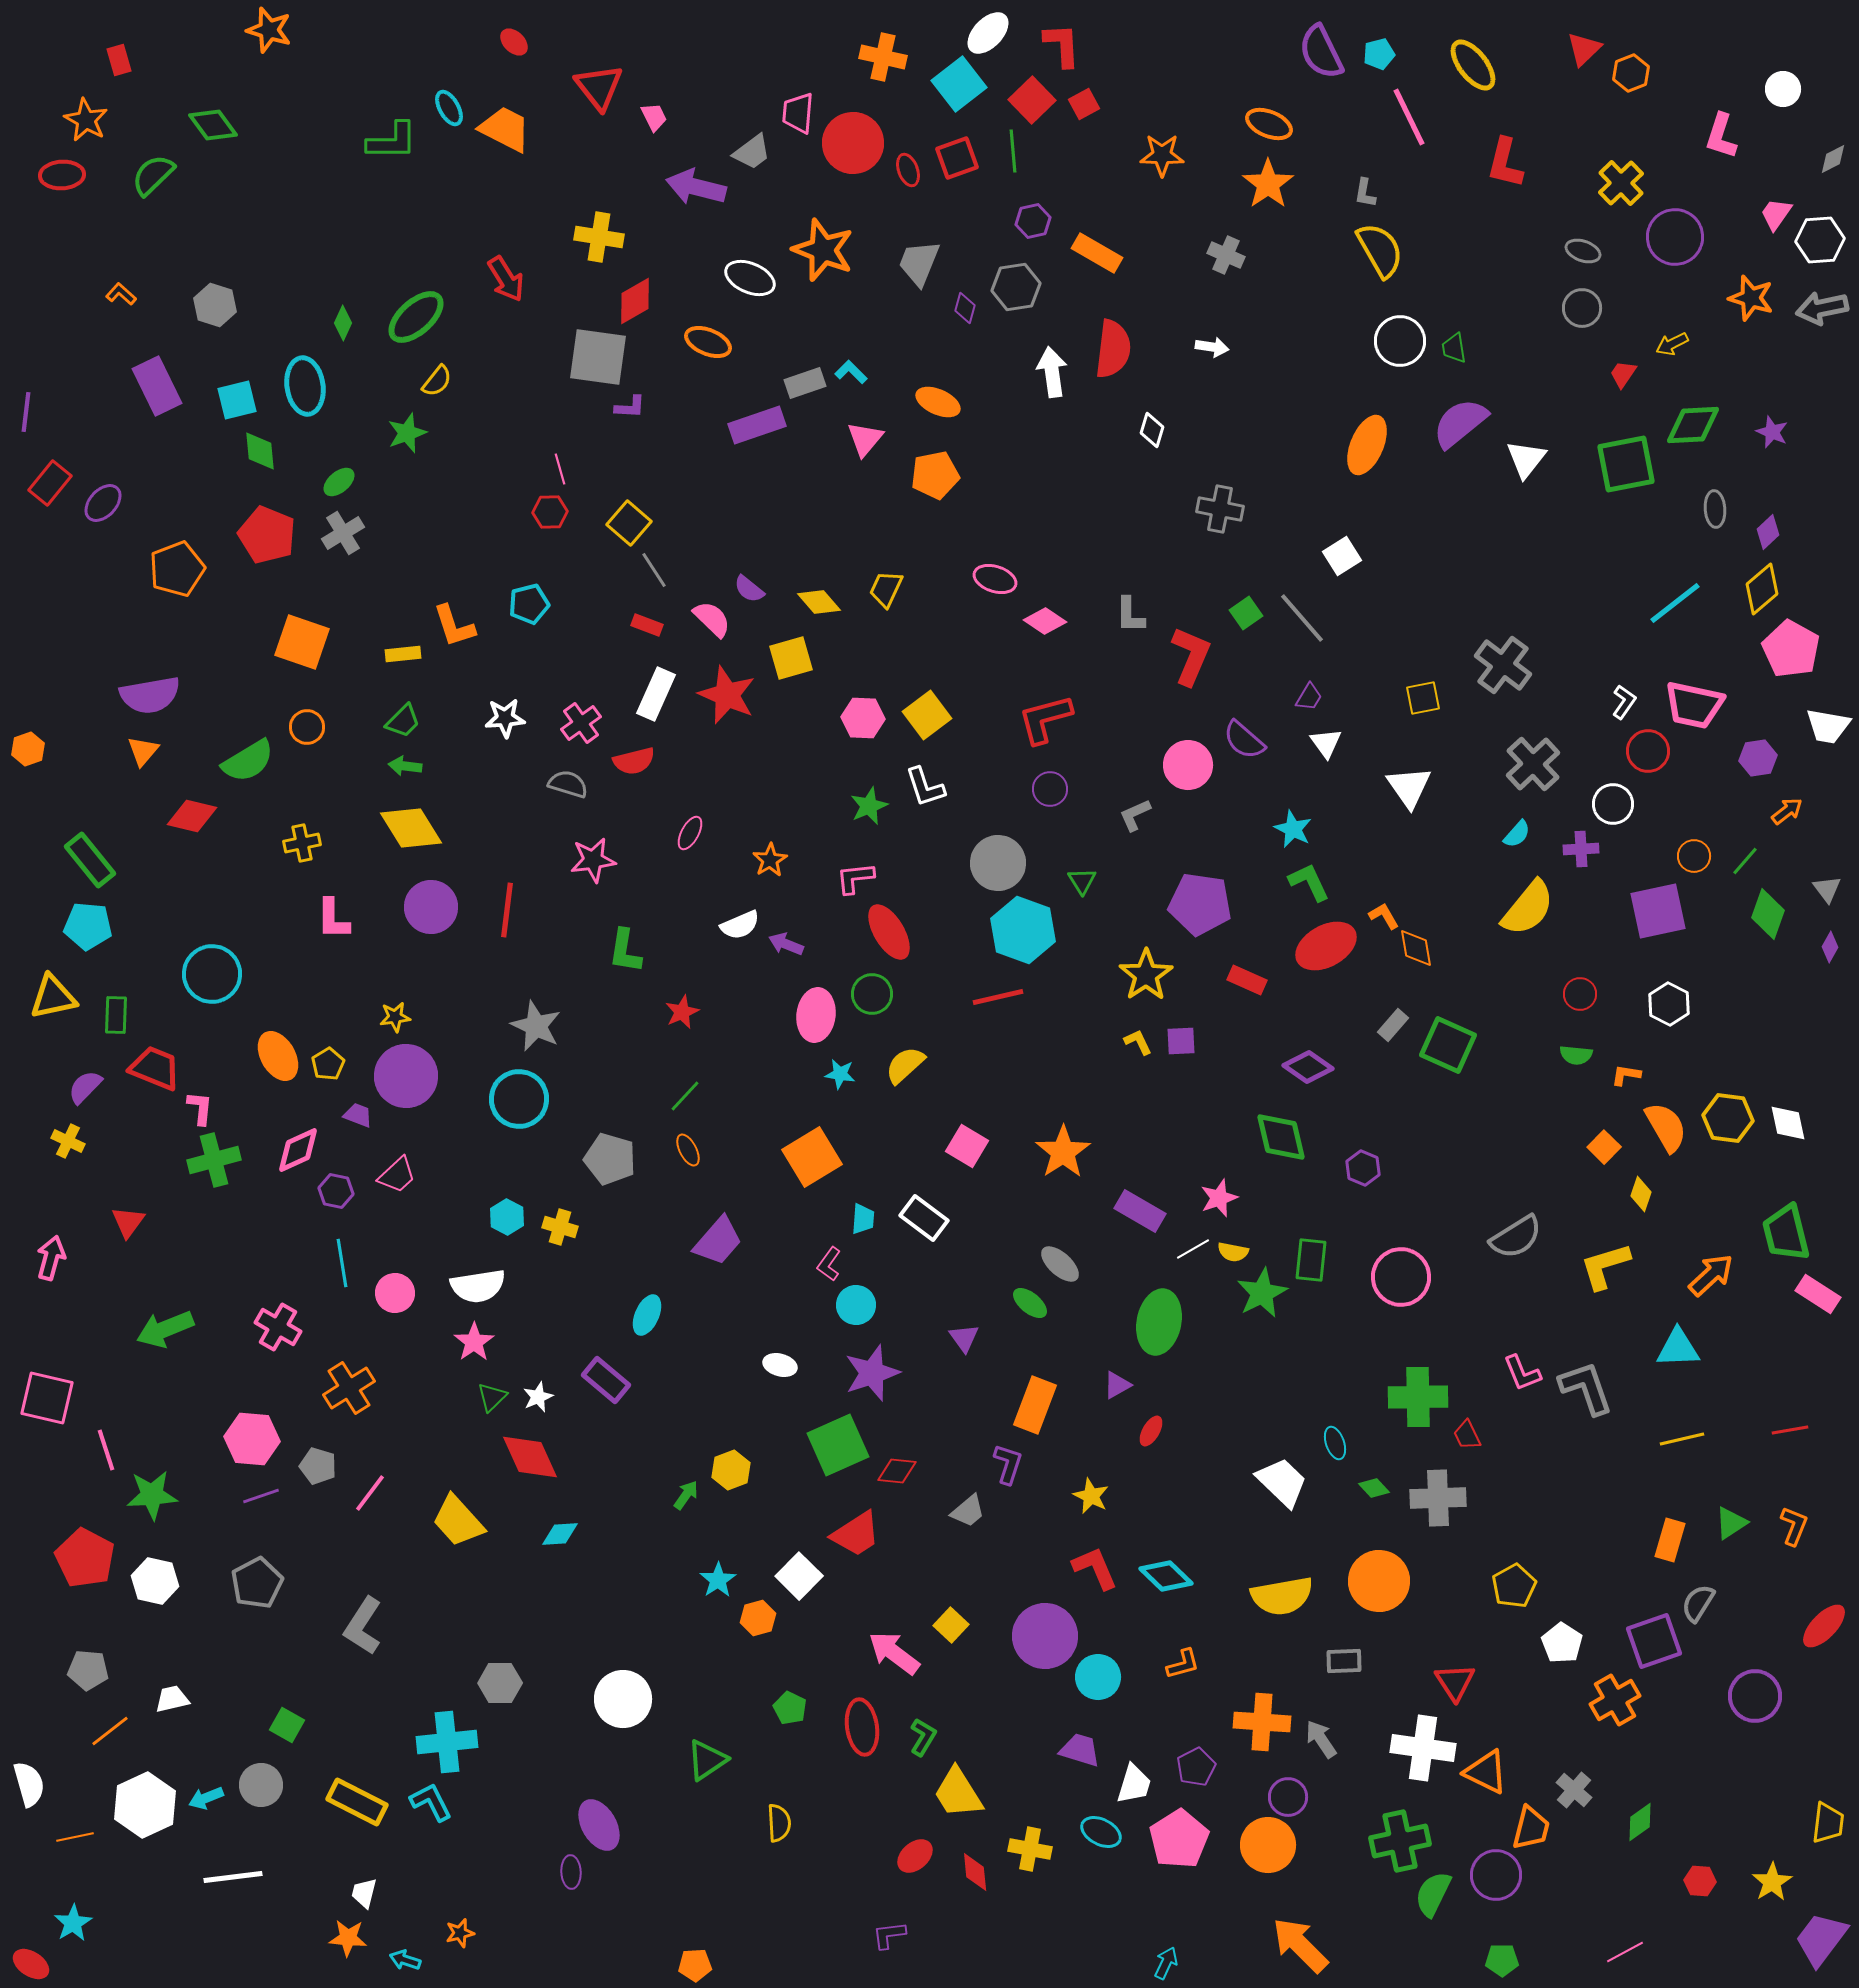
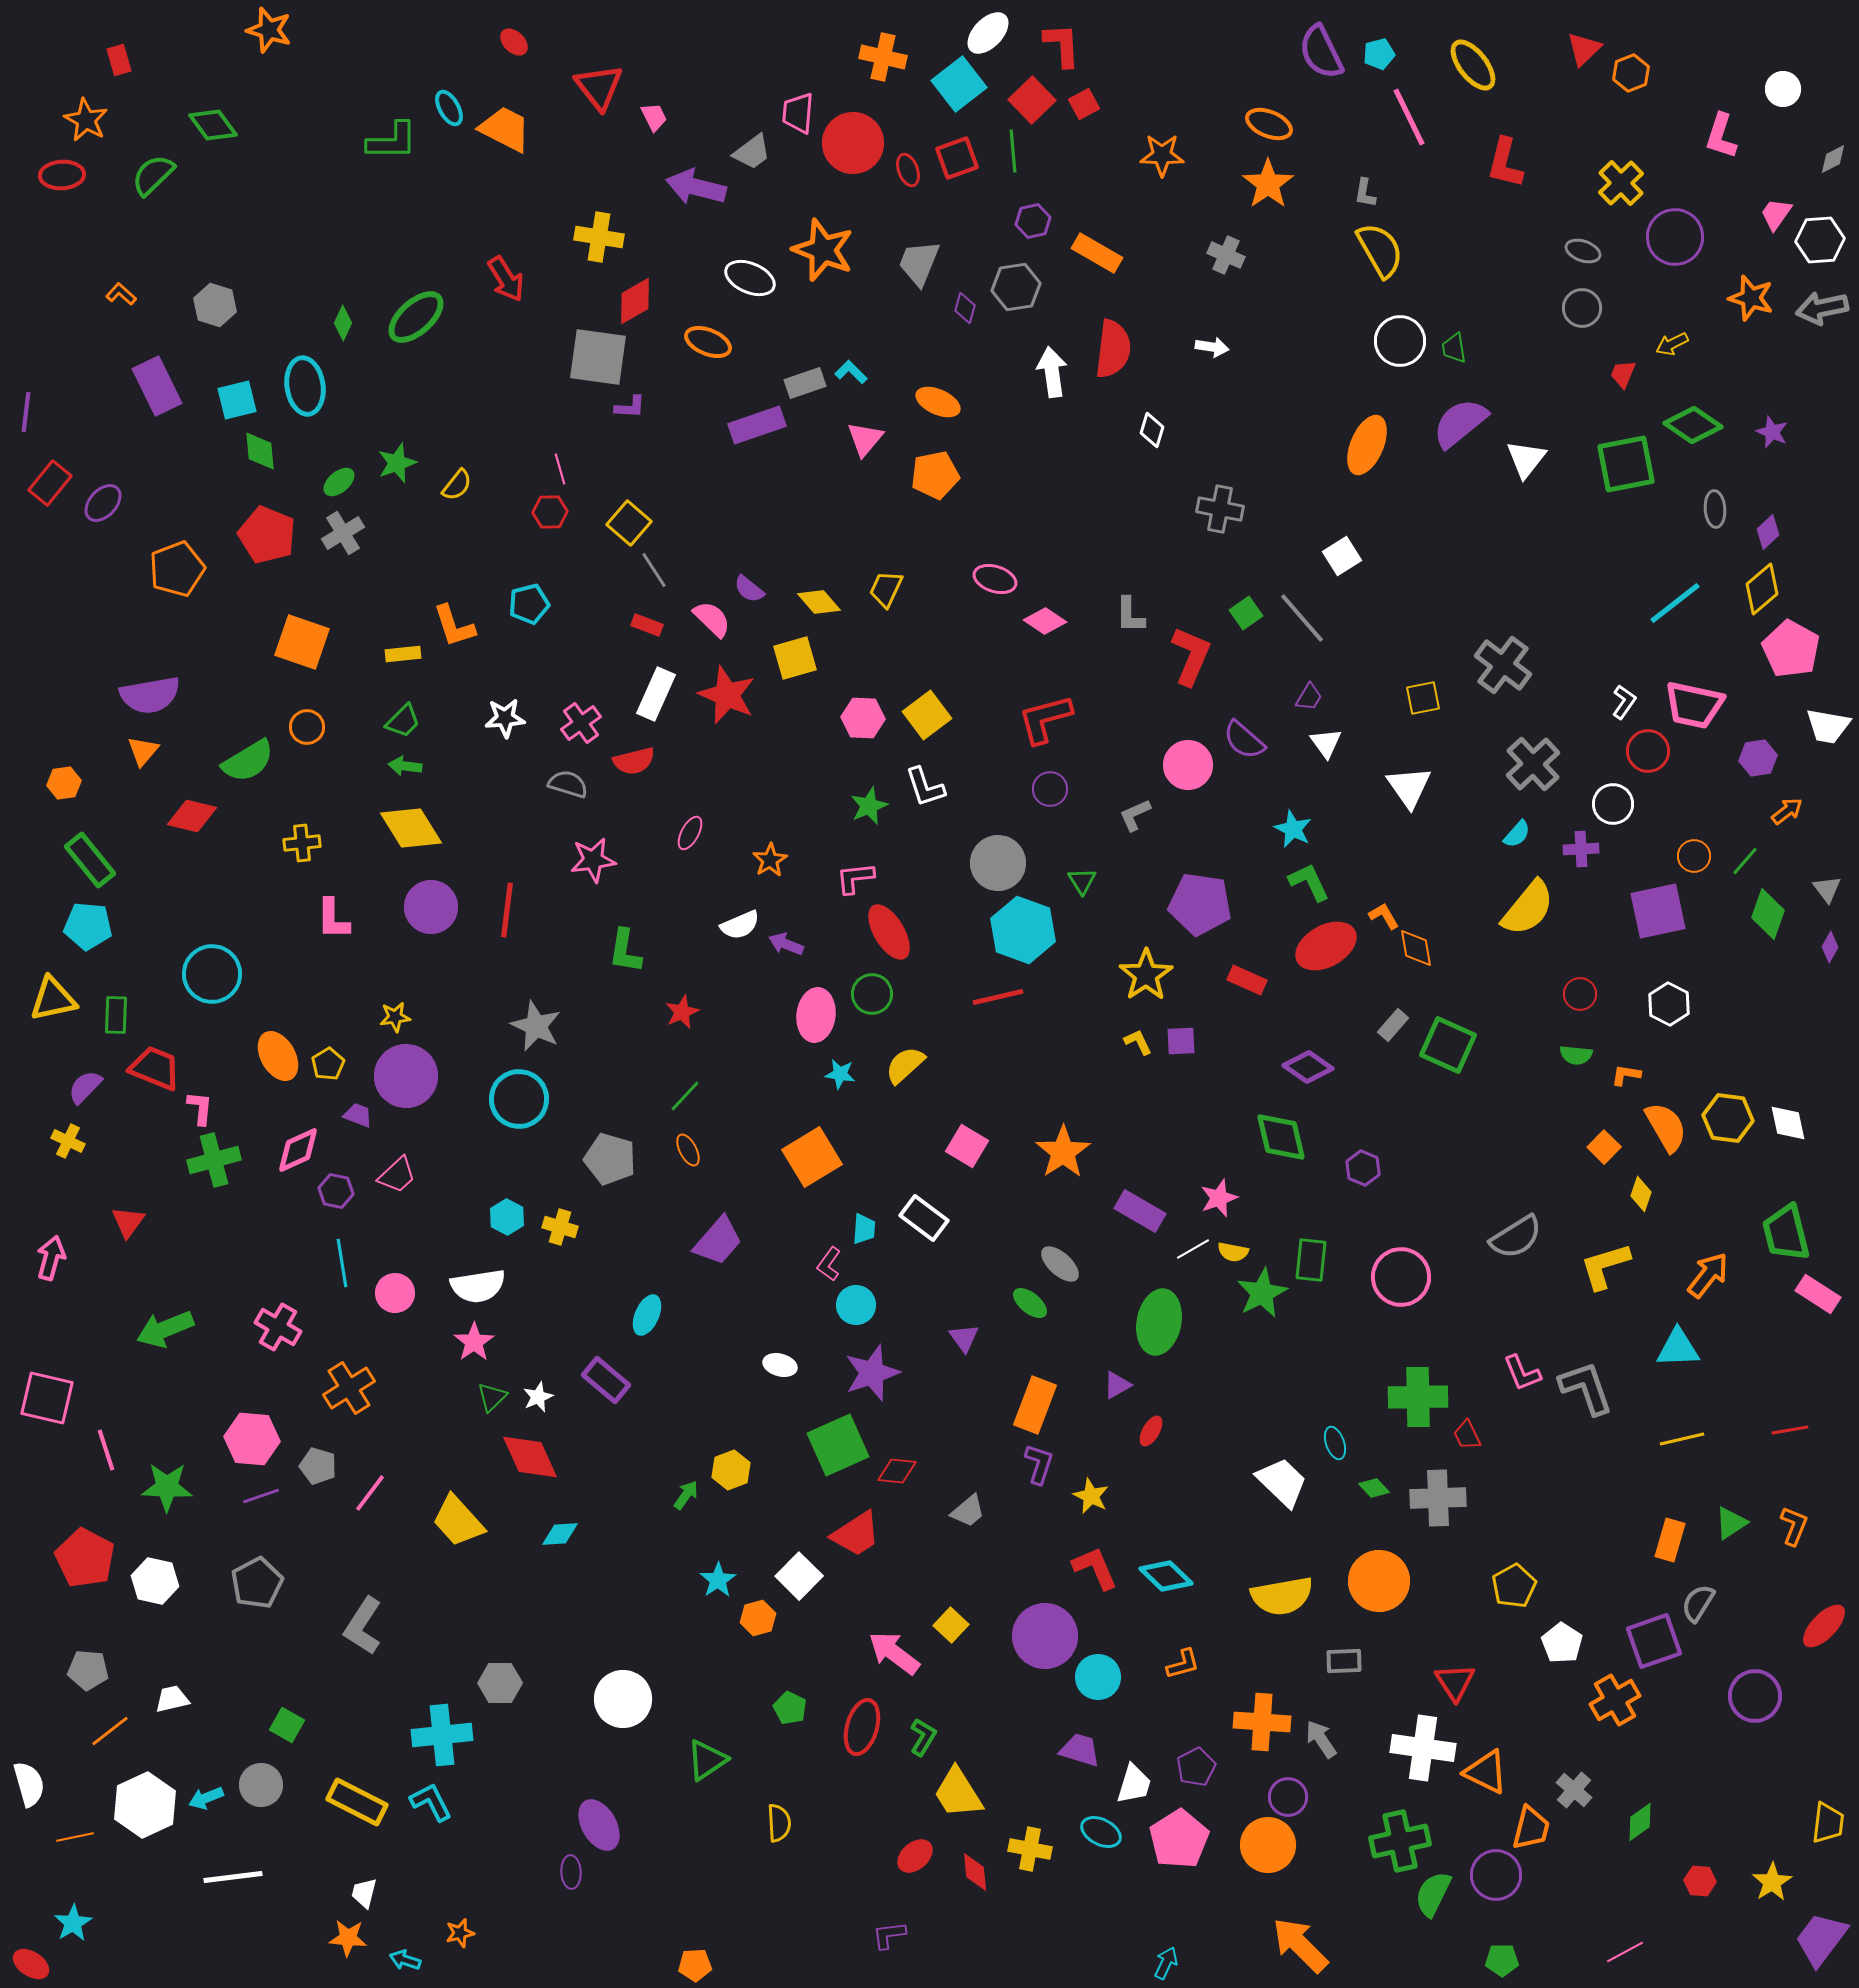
red trapezoid at (1623, 374): rotated 12 degrees counterclockwise
yellow semicircle at (437, 381): moved 20 px right, 104 px down
green diamond at (1693, 425): rotated 38 degrees clockwise
green star at (407, 433): moved 10 px left, 30 px down
yellow square at (791, 658): moved 4 px right
orange hexagon at (28, 749): moved 36 px right, 34 px down; rotated 12 degrees clockwise
yellow cross at (302, 843): rotated 6 degrees clockwise
yellow triangle at (53, 997): moved 2 px down
cyan trapezoid at (863, 1219): moved 1 px right, 10 px down
orange arrow at (1711, 1275): moved 3 px left; rotated 9 degrees counterclockwise
purple L-shape at (1008, 1464): moved 31 px right
green star at (152, 1495): moved 15 px right, 8 px up; rotated 6 degrees clockwise
red ellipse at (862, 1727): rotated 24 degrees clockwise
cyan cross at (447, 1742): moved 5 px left, 7 px up
